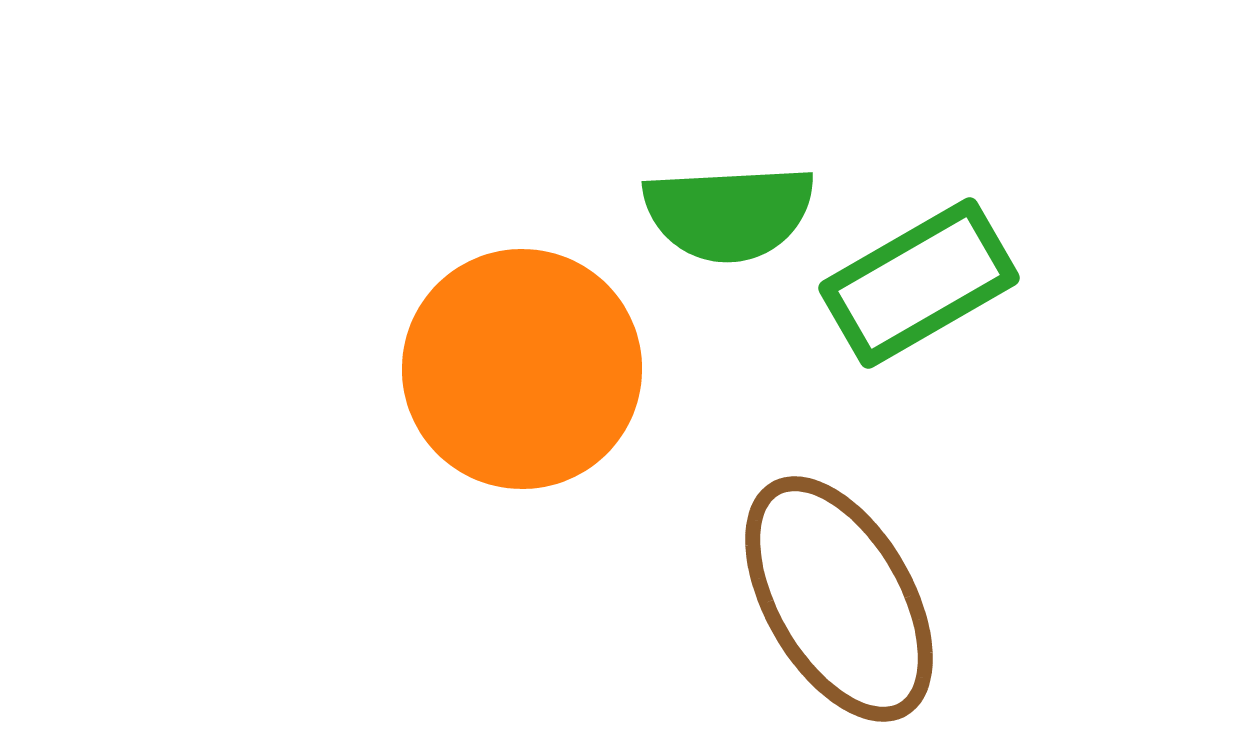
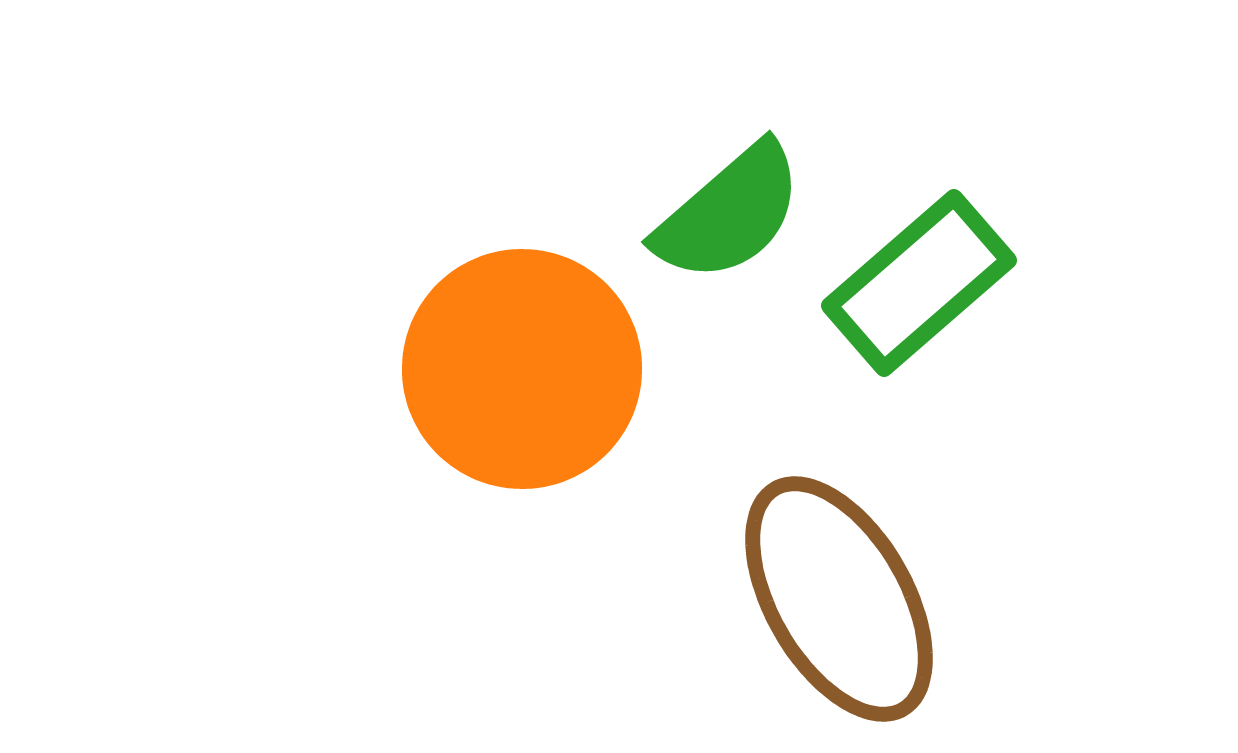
green semicircle: rotated 38 degrees counterclockwise
green rectangle: rotated 11 degrees counterclockwise
